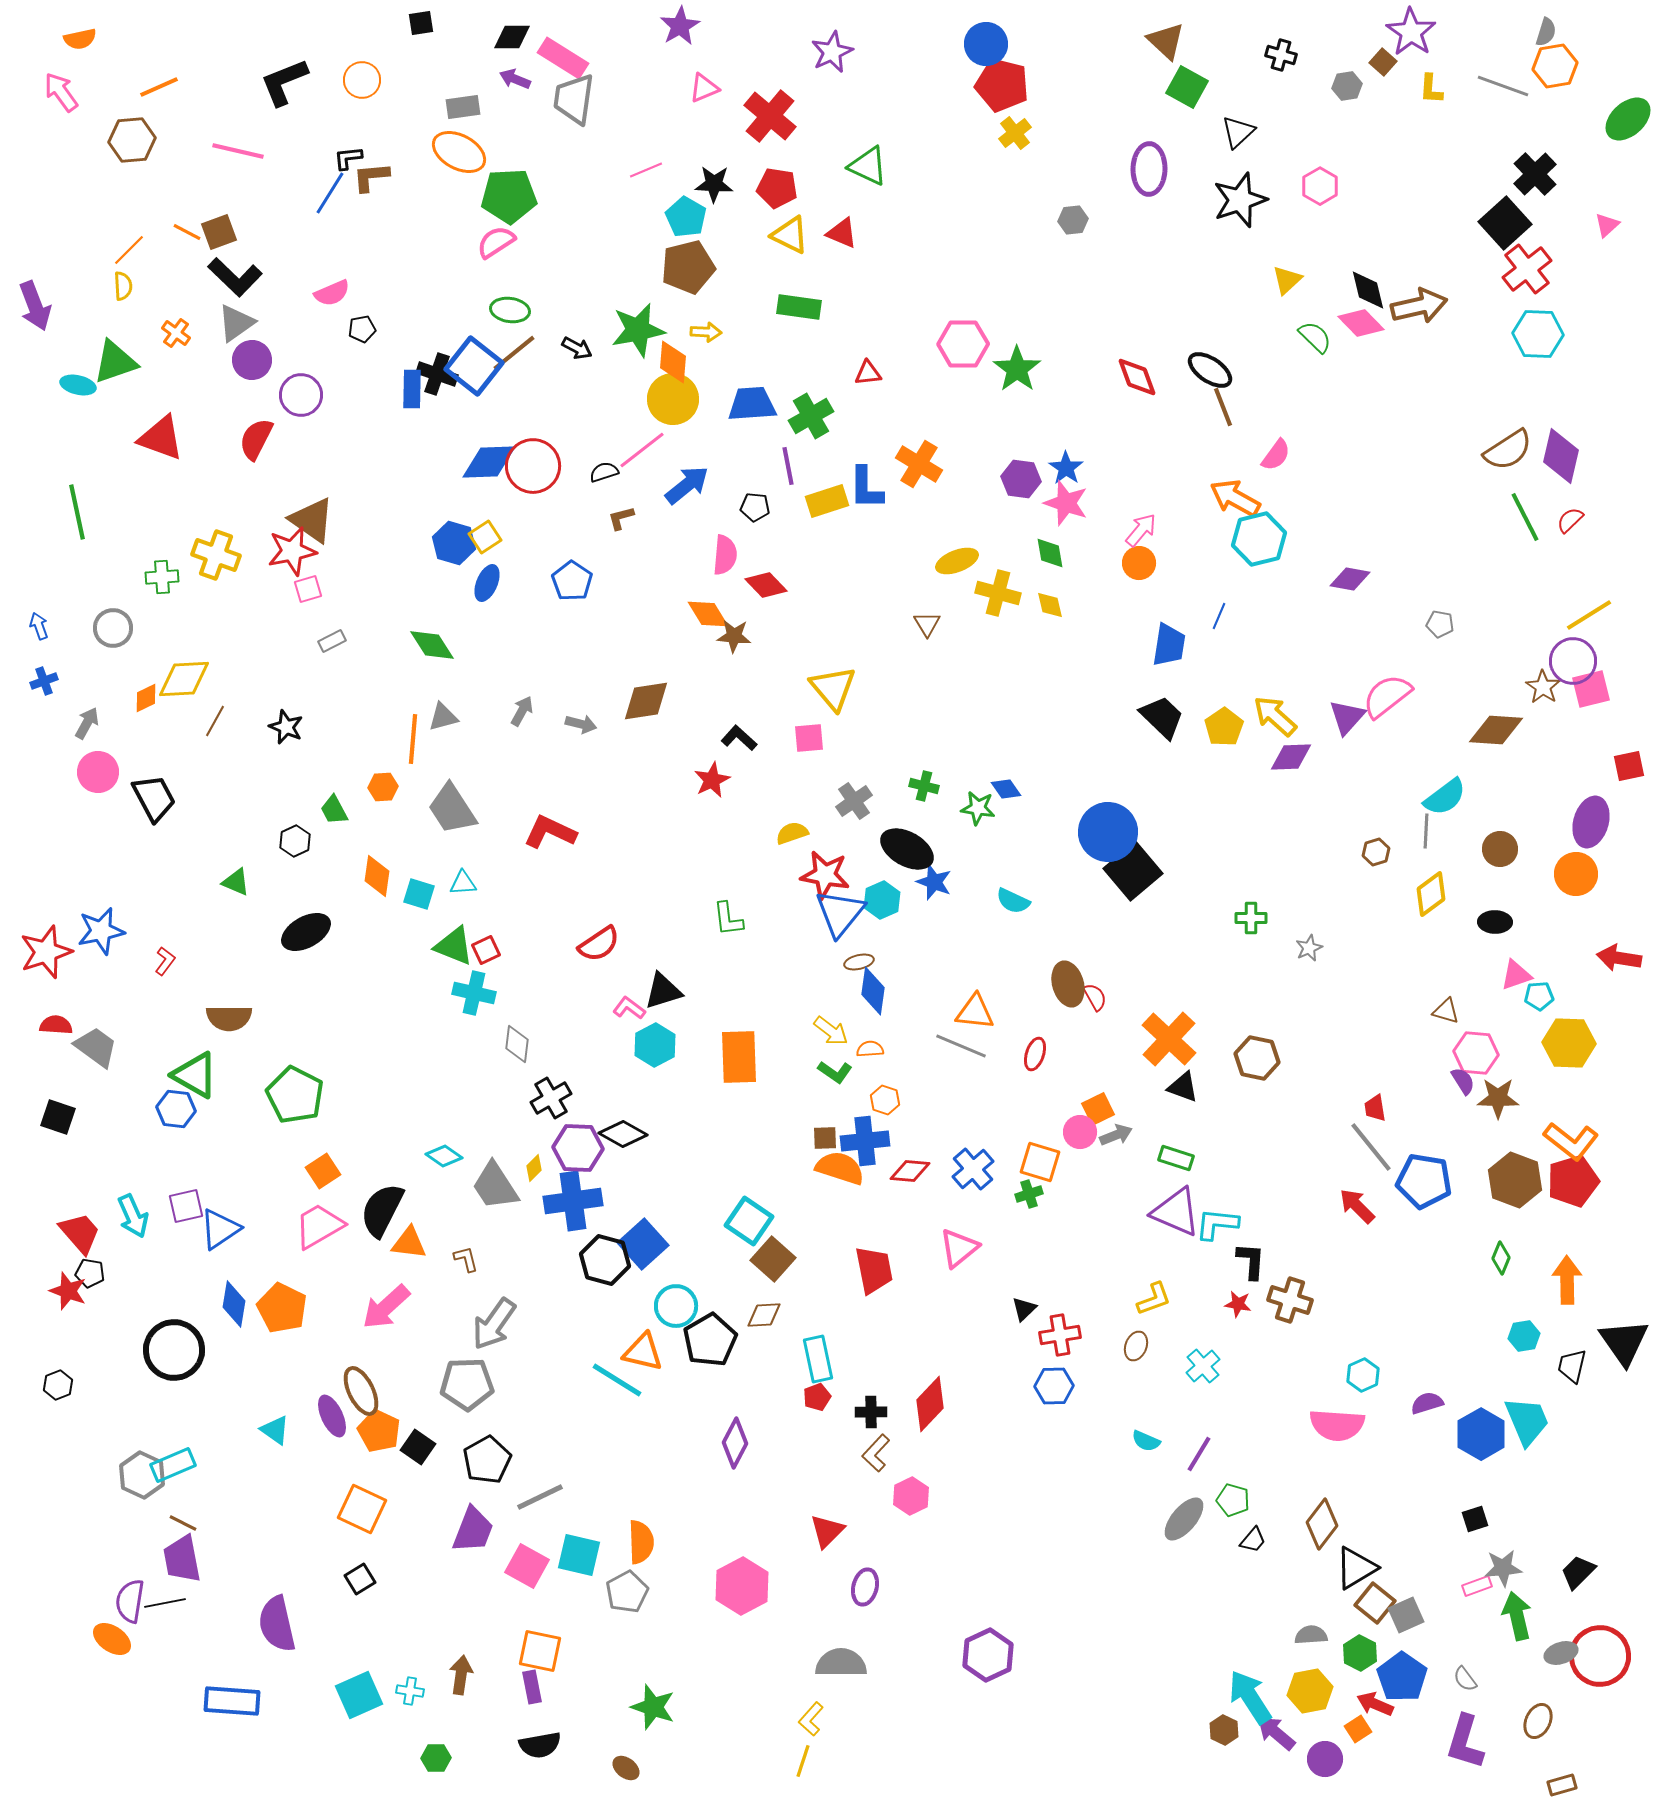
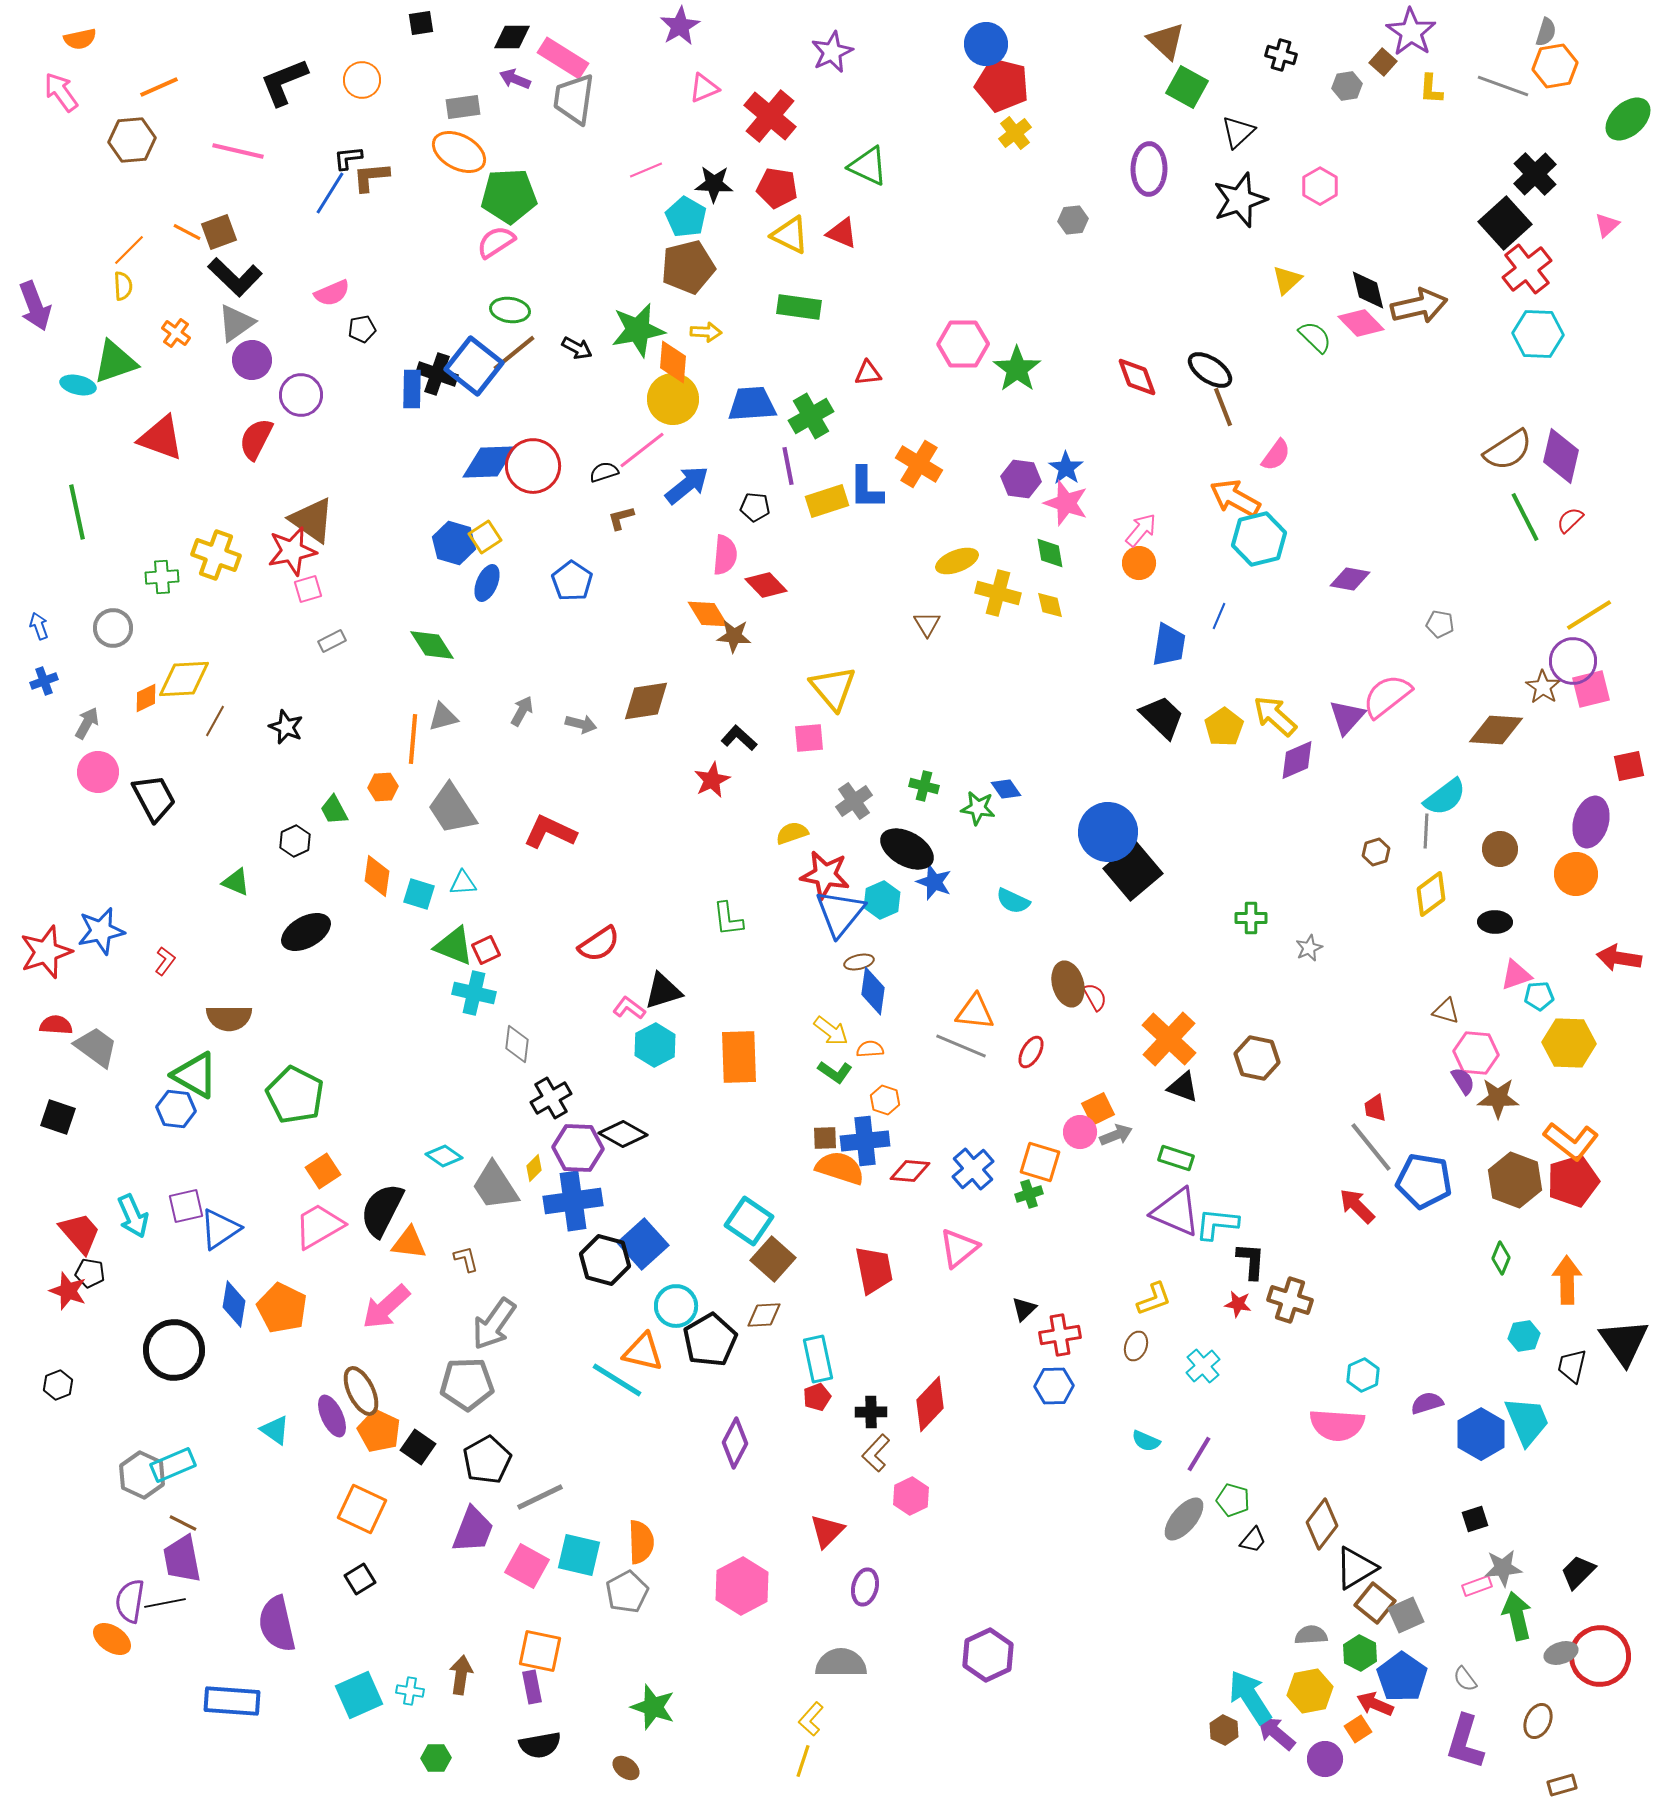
purple diamond at (1291, 757): moved 6 px right, 3 px down; rotated 21 degrees counterclockwise
red ellipse at (1035, 1054): moved 4 px left, 2 px up; rotated 12 degrees clockwise
